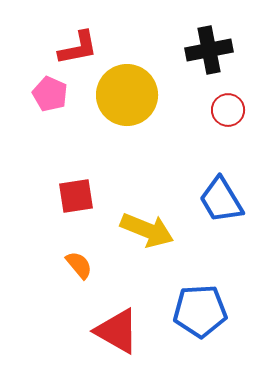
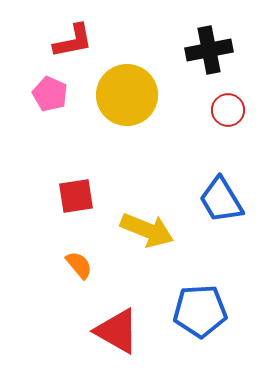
red L-shape: moved 5 px left, 7 px up
